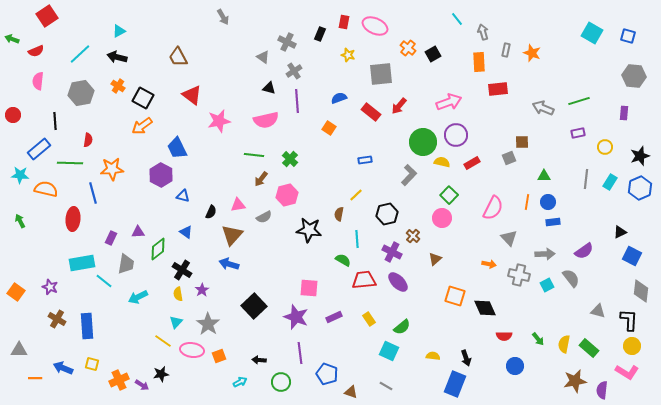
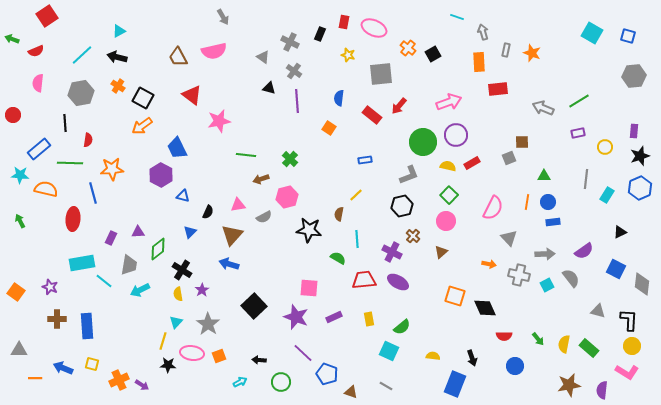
cyan line at (457, 19): moved 2 px up; rotated 32 degrees counterclockwise
pink ellipse at (375, 26): moved 1 px left, 2 px down
gray cross at (287, 42): moved 3 px right
cyan line at (80, 54): moved 2 px right, 1 px down
gray cross at (294, 71): rotated 21 degrees counterclockwise
gray hexagon at (634, 76): rotated 10 degrees counterclockwise
pink semicircle at (38, 81): moved 2 px down
blue semicircle at (339, 98): rotated 63 degrees counterclockwise
green line at (579, 101): rotated 15 degrees counterclockwise
red rectangle at (371, 112): moved 1 px right, 3 px down
purple rectangle at (624, 113): moved 10 px right, 18 px down
pink semicircle at (266, 120): moved 52 px left, 69 px up
black line at (55, 121): moved 10 px right, 2 px down
green line at (254, 155): moved 8 px left
yellow semicircle at (442, 162): moved 6 px right, 4 px down
gray L-shape at (409, 175): rotated 25 degrees clockwise
brown arrow at (261, 179): rotated 35 degrees clockwise
cyan rectangle at (610, 182): moved 3 px left, 13 px down
pink hexagon at (287, 195): moved 2 px down
black semicircle at (211, 212): moved 3 px left
black hexagon at (387, 214): moved 15 px right, 8 px up
pink circle at (442, 218): moved 4 px right, 3 px down
blue triangle at (186, 232): moved 4 px right; rotated 40 degrees clockwise
blue square at (632, 256): moved 16 px left, 13 px down
brown triangle at (435, 259): moved 6 px right, 7 px up
green semicircle at (343, 260): moved 5 px left, 2 px up
gray trapezoid at (126, 264): moved 3 px right, 1 px down
purple ellipse at (398, 282): rotated 15 degrees counterclockwise
gray diamond at (641, 291): moved 1 px right, 7 px up
cyan arrow at (138, 297): moved 2 px right, 7 px up
brown cross at (57, 319): rotated 30 degrees counterclockwise
yellow rectangle at (369, 319): rotated 24 degrees clockwise
yellow line at (163, 341): rotated 72 degrees clockwise
pink ellipse at (192, 350): moved 3 px down
purple line at (300, 353): moved 3 px right; rotated 40 degrees counterclockwise
black arrow at (466, 358): moved 6 px right
black star at (161, 374): moved 7 px right, 9 px up; rotated 14 degrees clockwise
brown star at (575, 381): moved 6 px left, 4 px down
